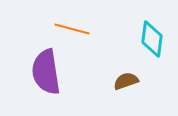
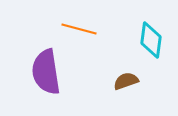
orange line: moved 7 px right
cyan diamond: moved 1 px left, 1 px down
